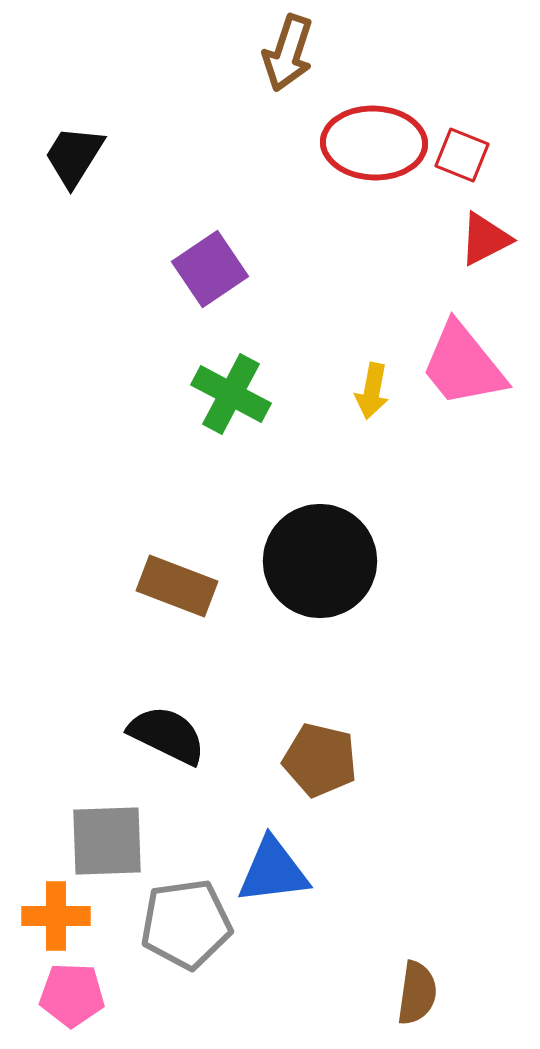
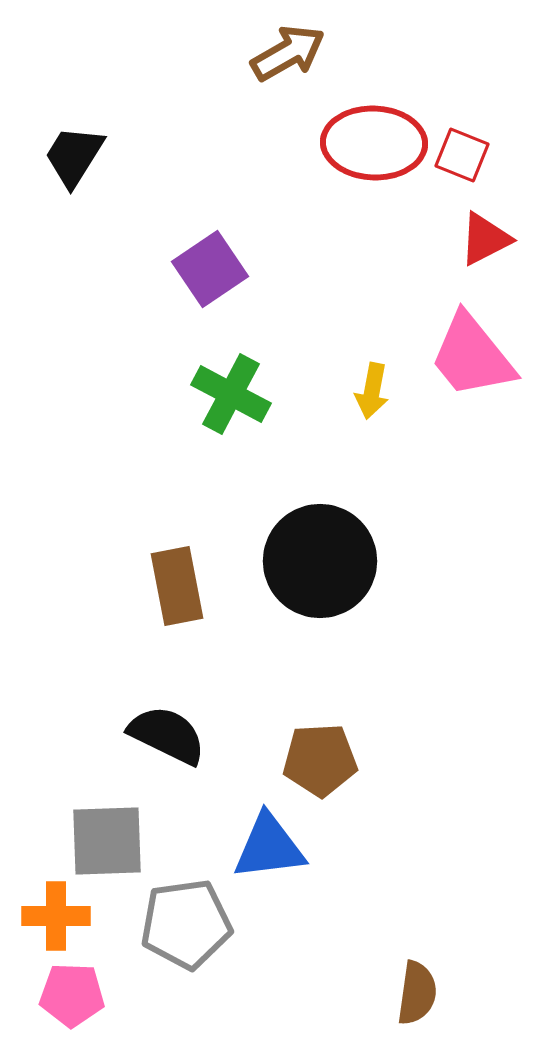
brown arrow: rotated 138 degrees counterclockwise
pink trapezoid: moved 9 px right, 9 px up
brown rectangle: rotated 58 degrees clockwise
brown pentagon: rotated 16 degrees counterclockwise
blue triangle: moved 4 px left, 24 px up
